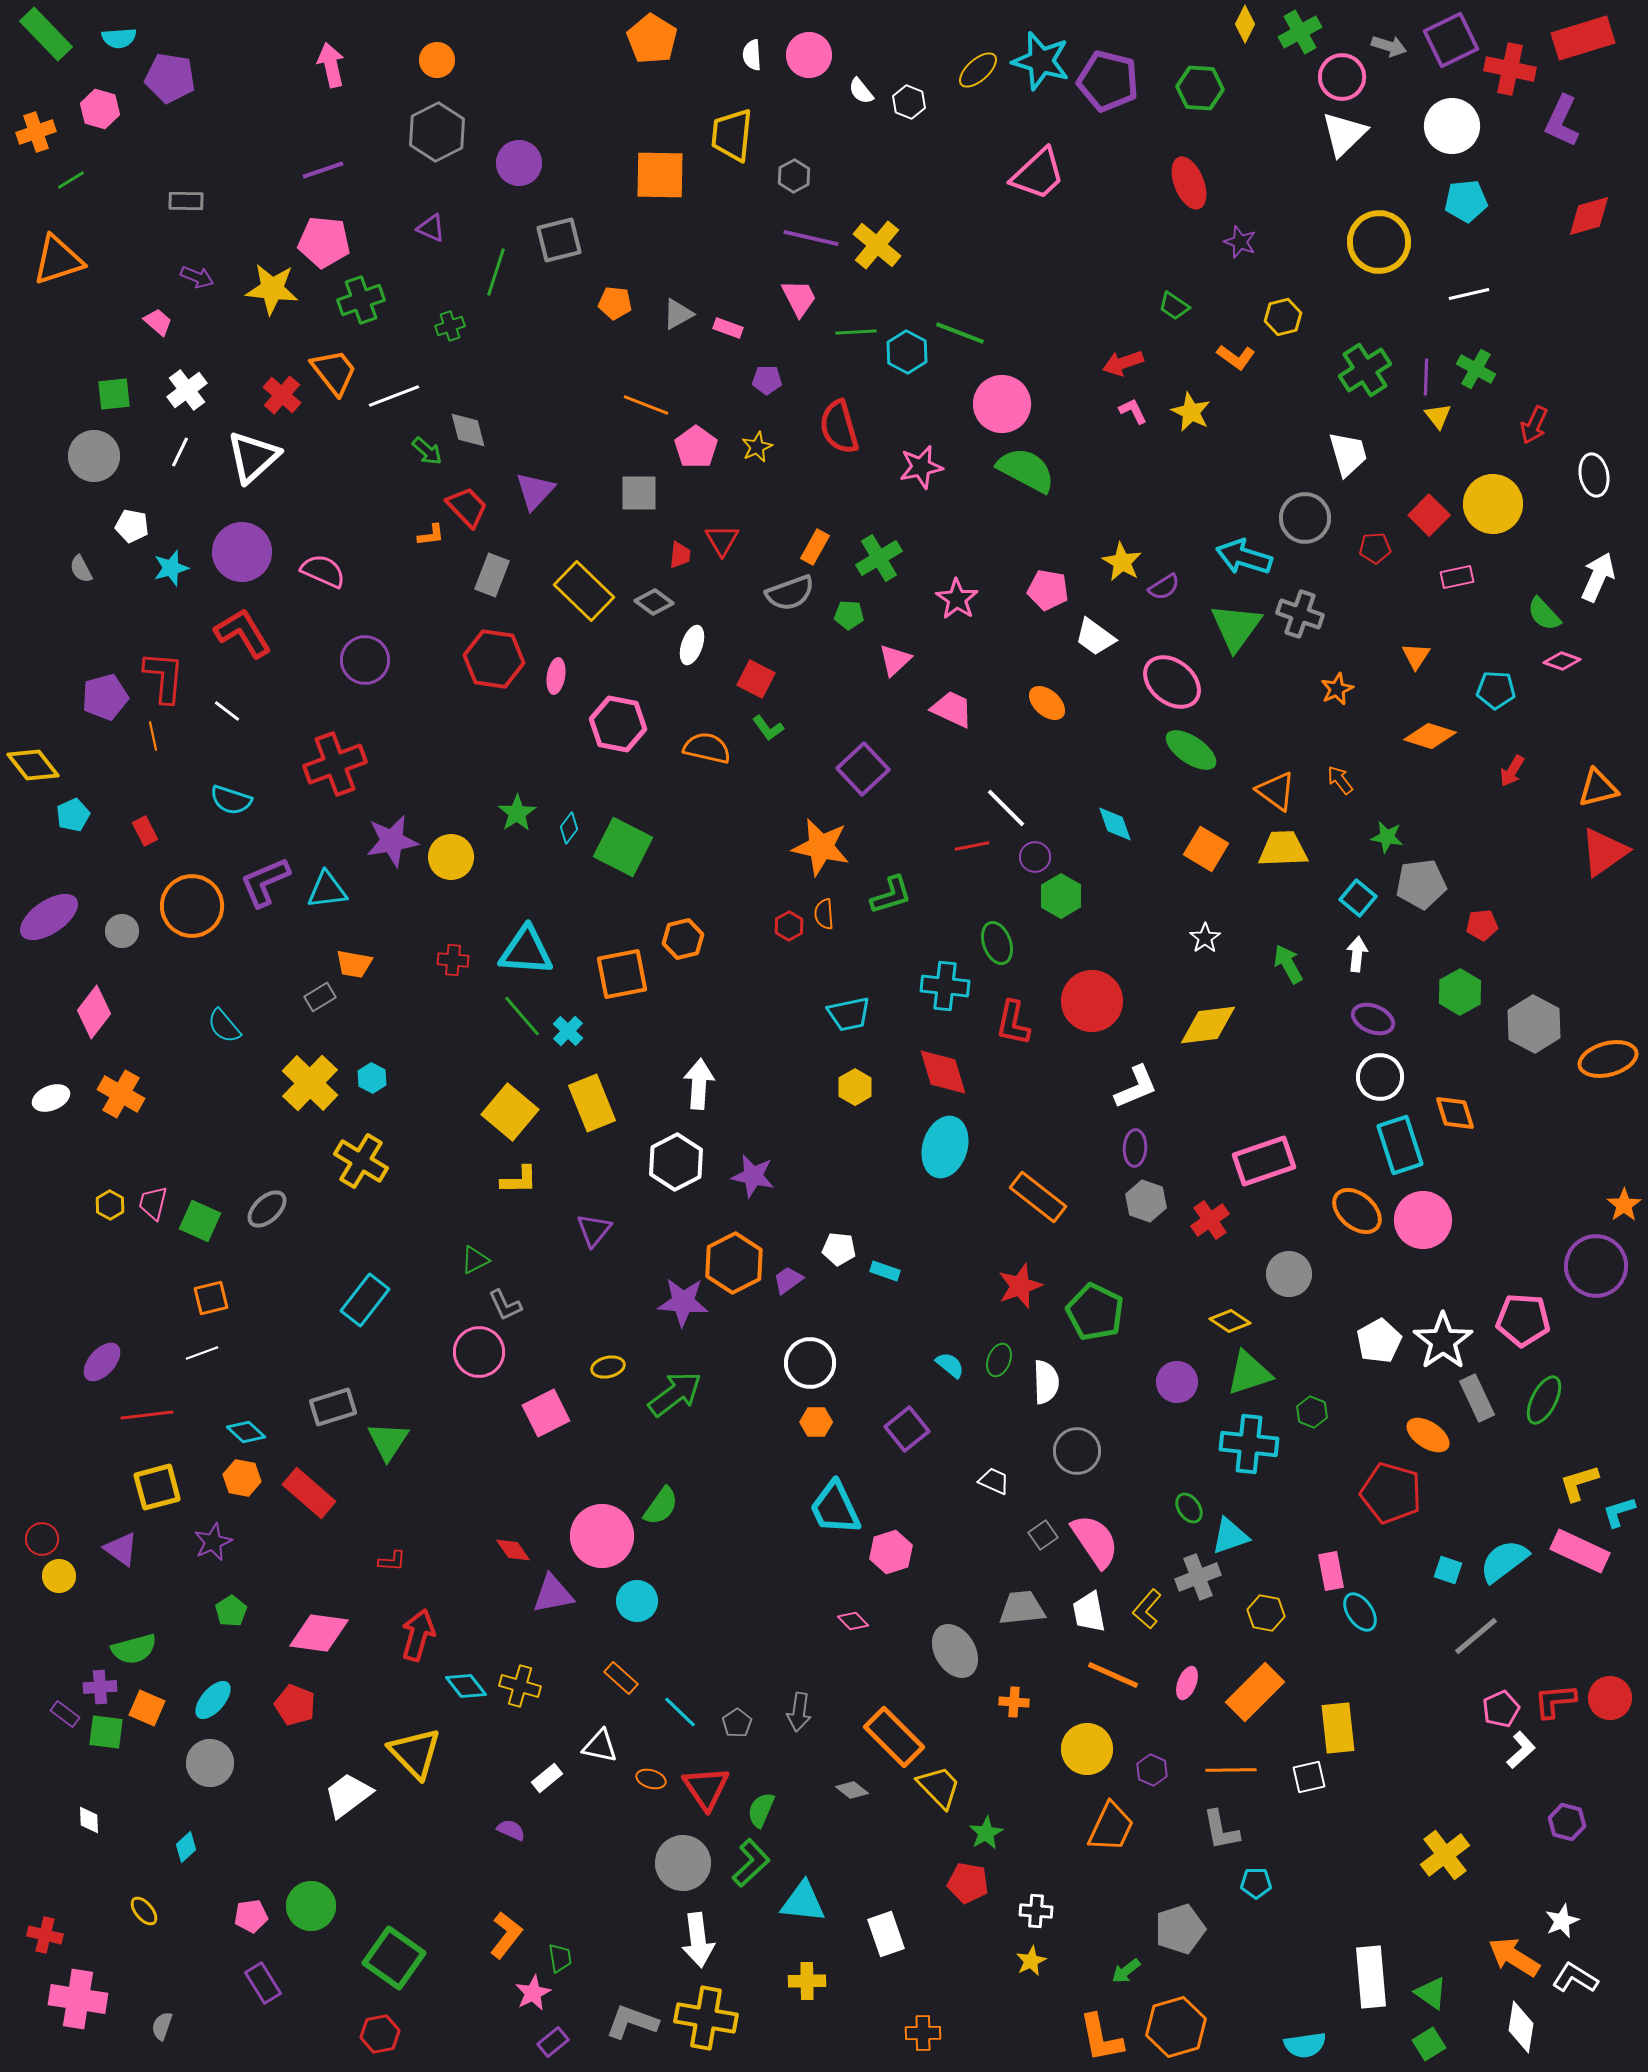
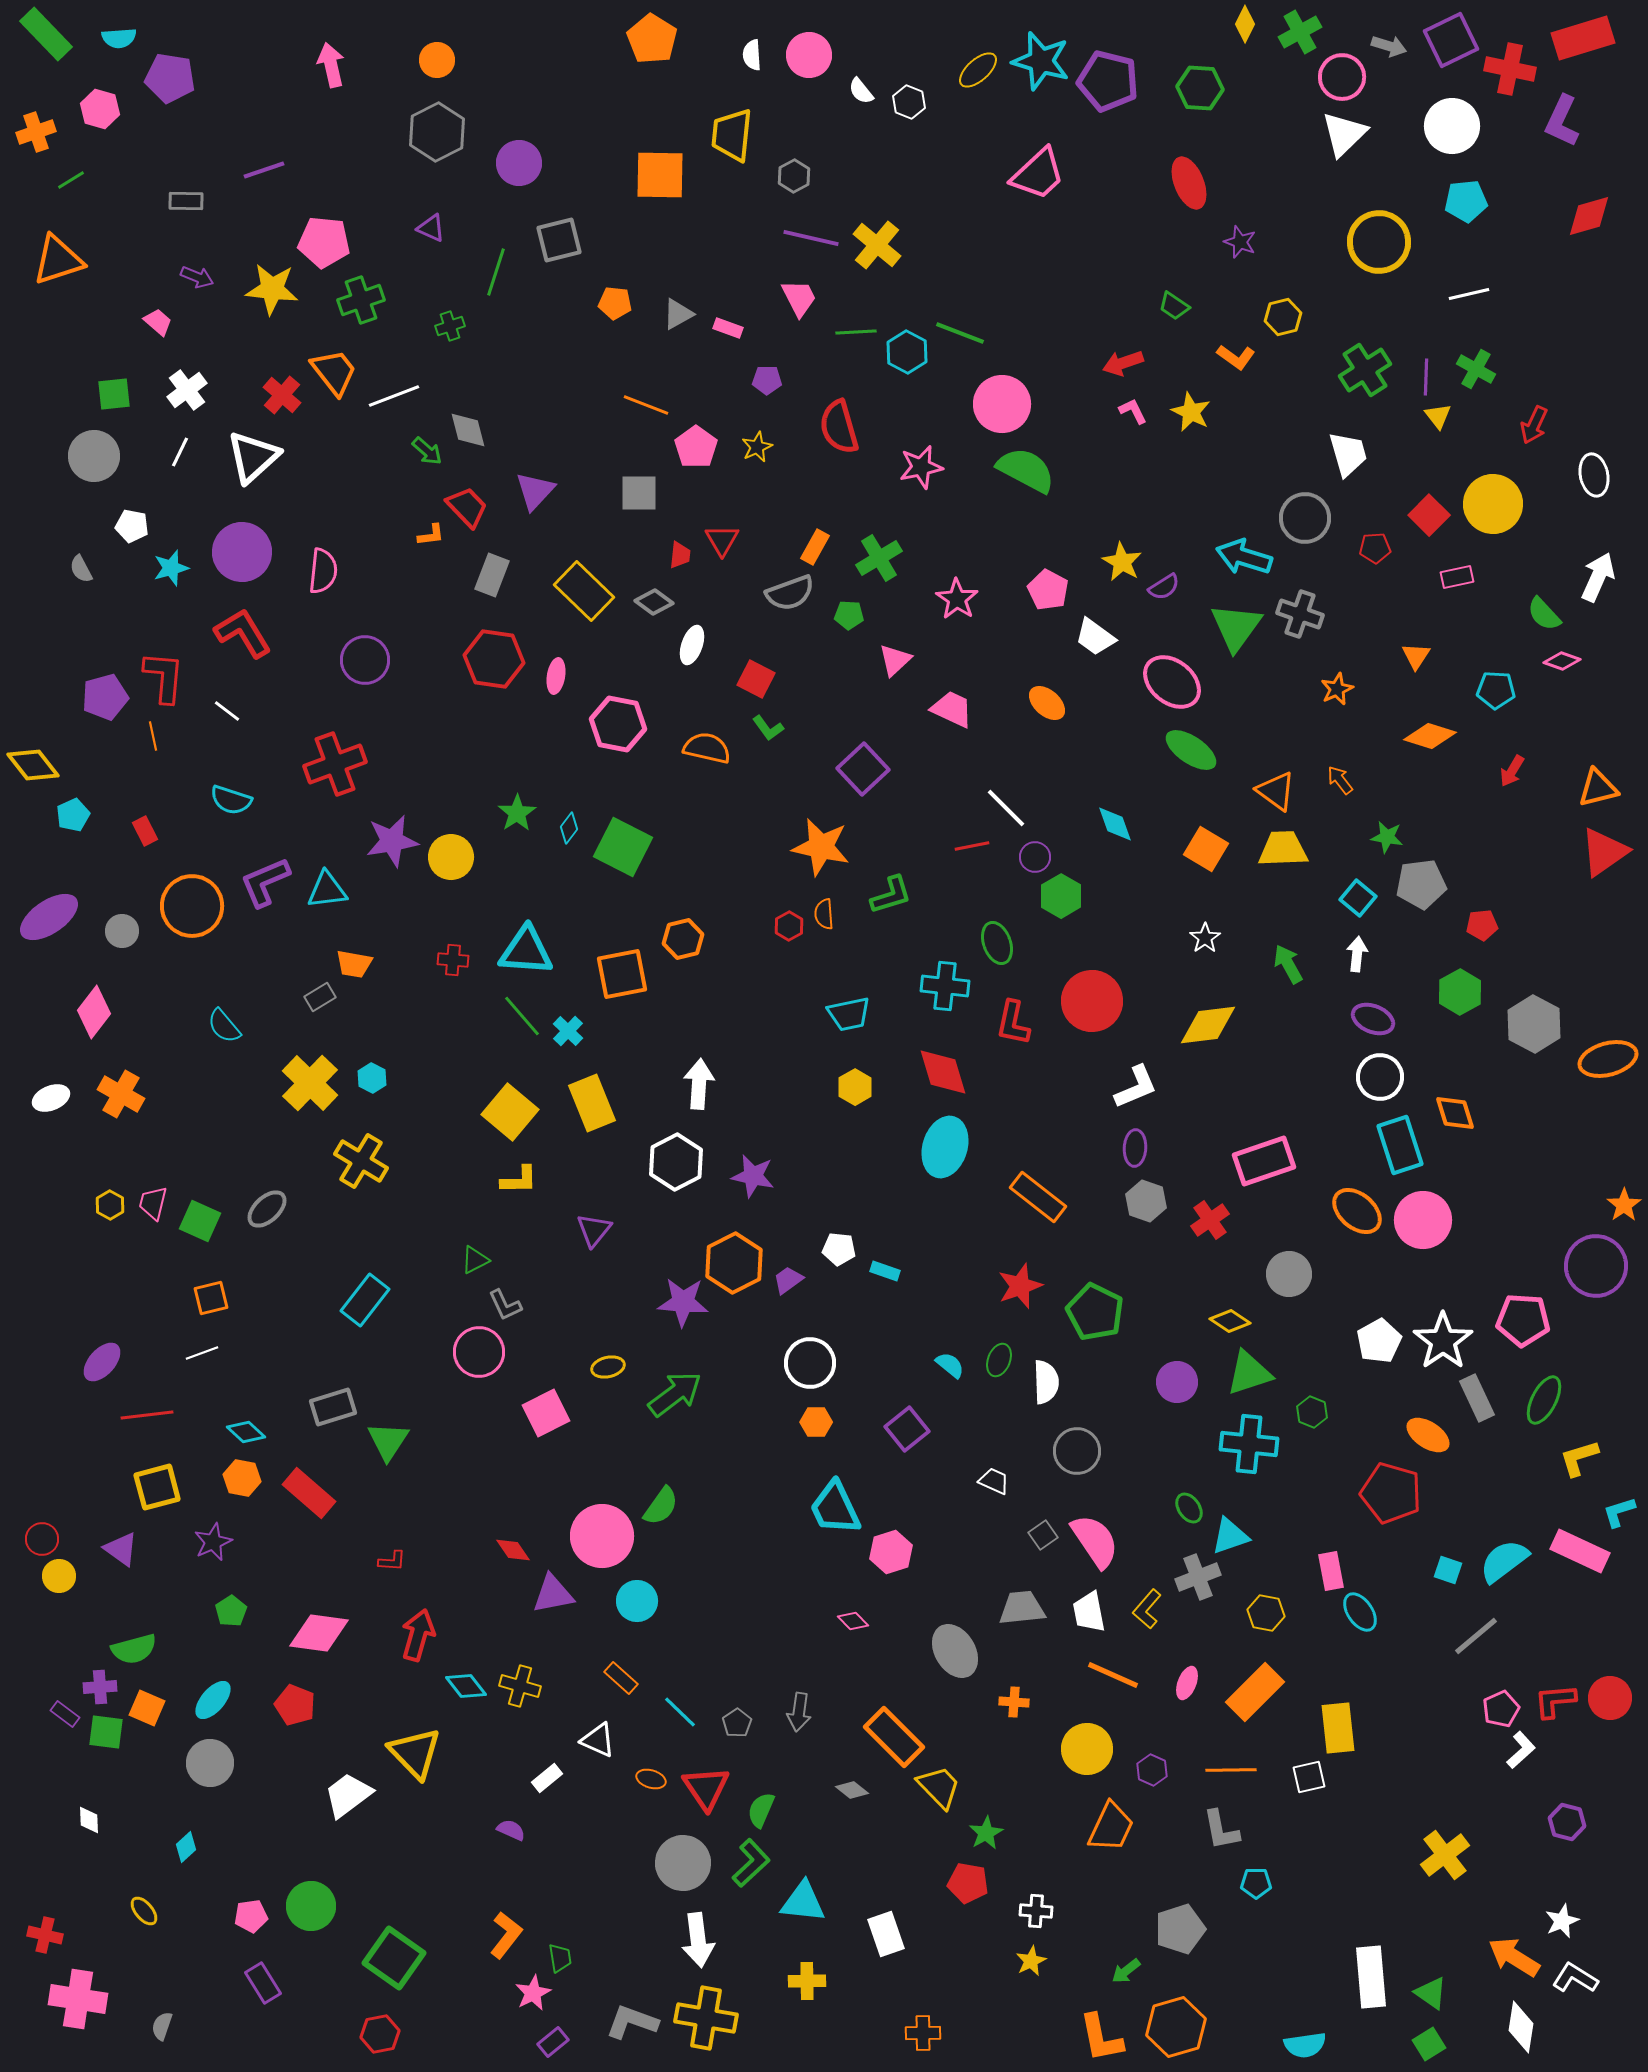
purple line at (323, 170): moved 59 px left
pink semicircle at (323, 571): rotated 72 degrees clockwise
pink pentagon at (1048, 590): rotated 18 degrees clockwise
yellow L-shape at (1579, 1483): moved 25 px up
white triangle at (600, 1746): moved 2 px left, 6 px up; rotated 12 degrees clockwise
